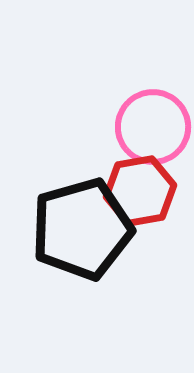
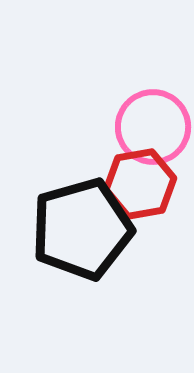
red hexagon: moved 7 px up
